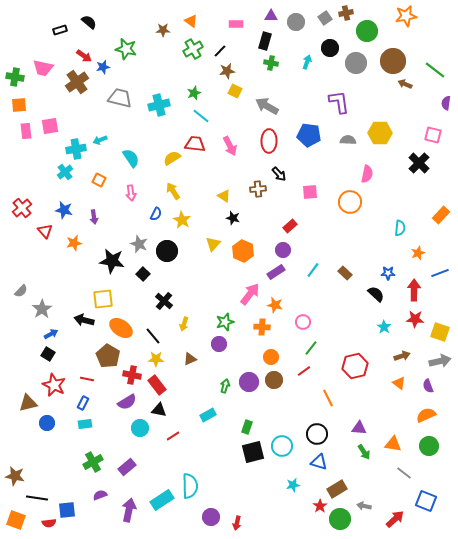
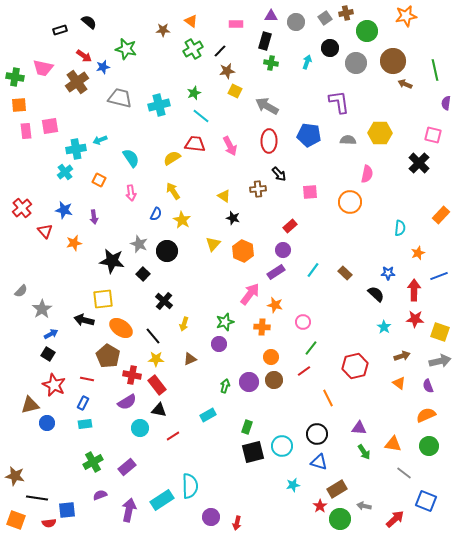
green line at (435, 70): rotated 40 degrees clockwise
blue line at (440, 273): moved 1 px left, 3 px down
brown triangle at (28, 403): moved 2 px right, 2 px down
